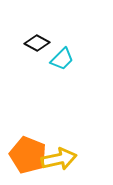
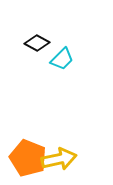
orange pentagon: moved 3 px down
